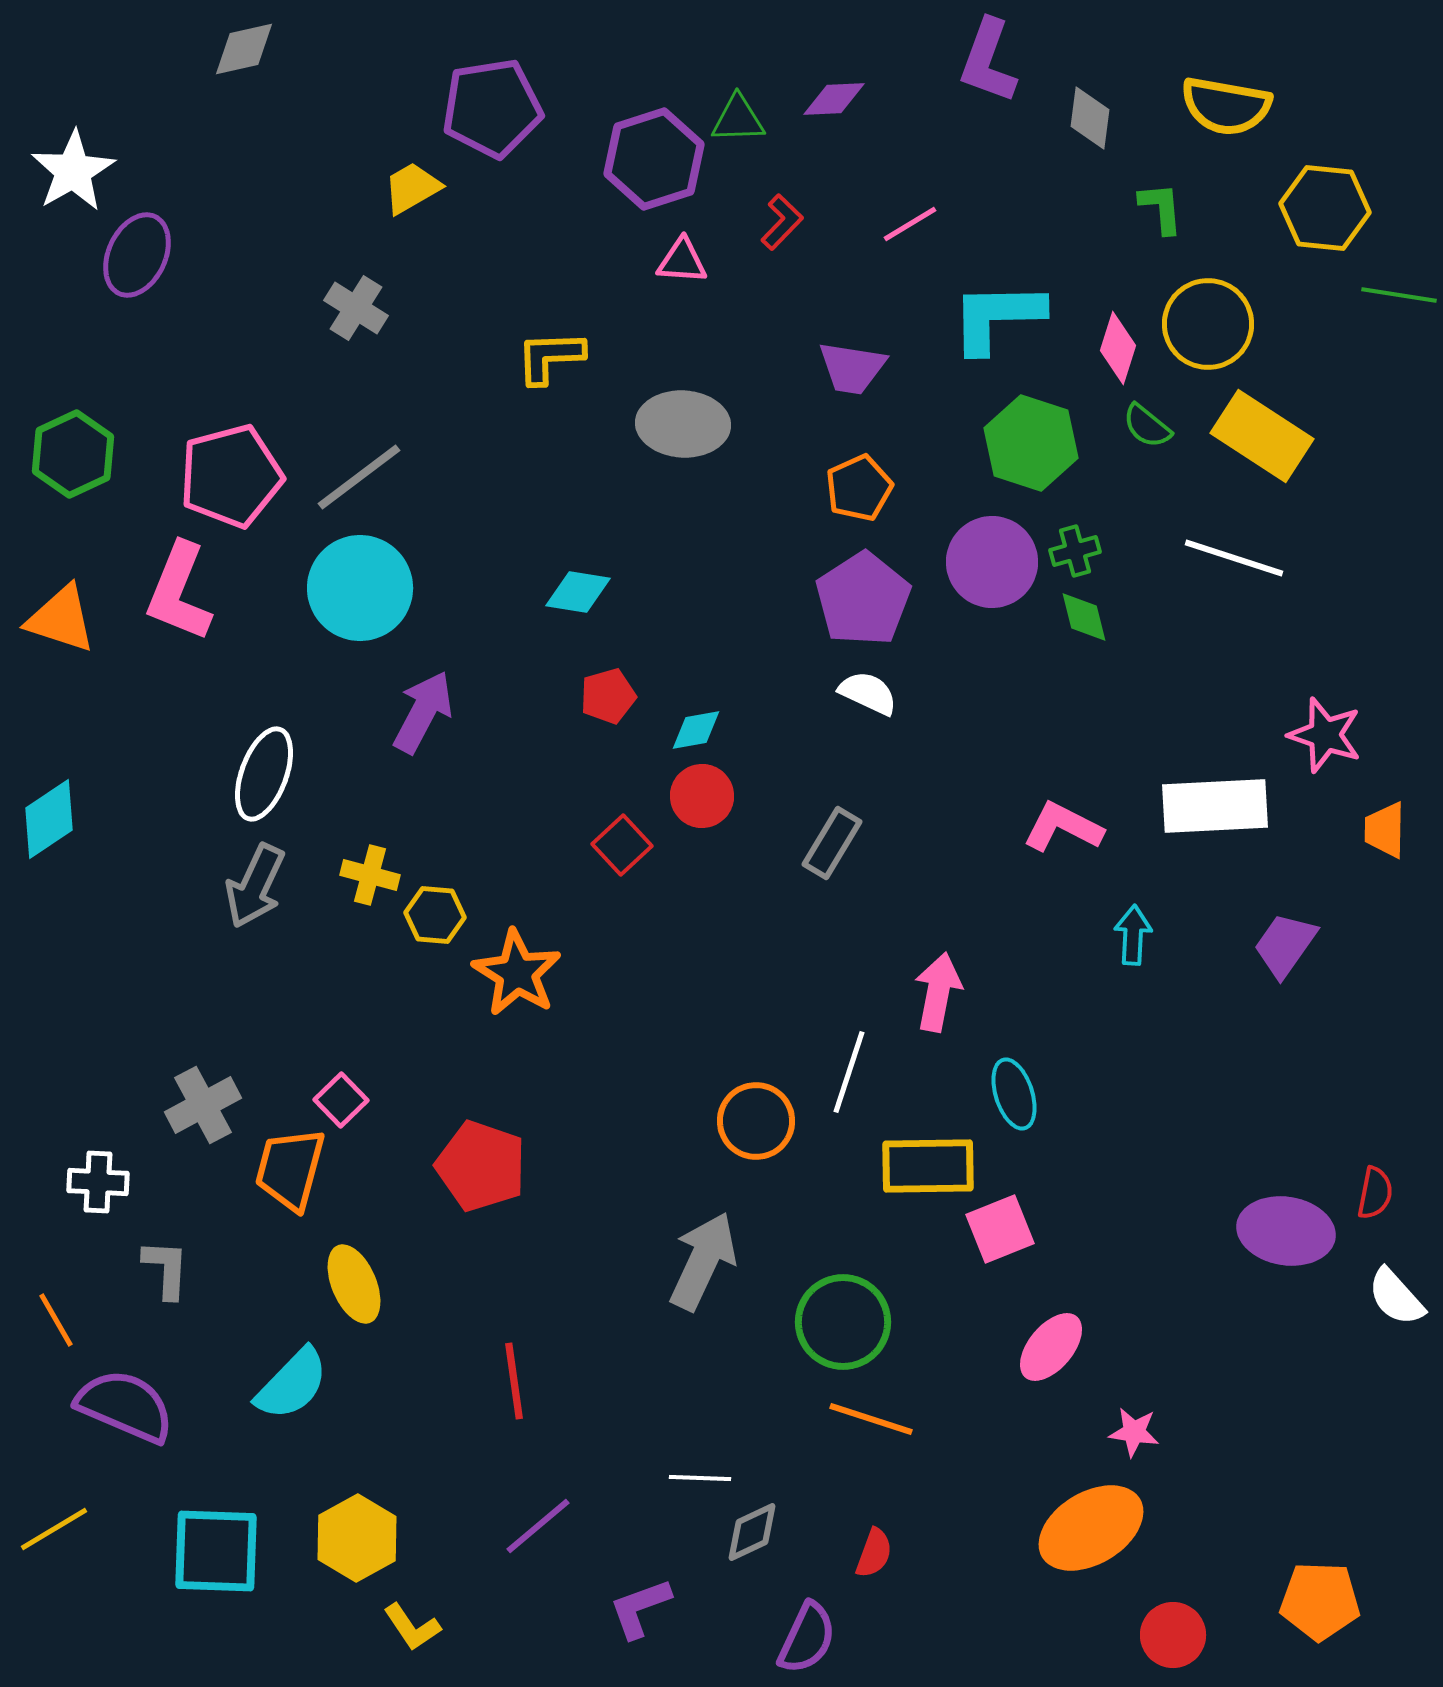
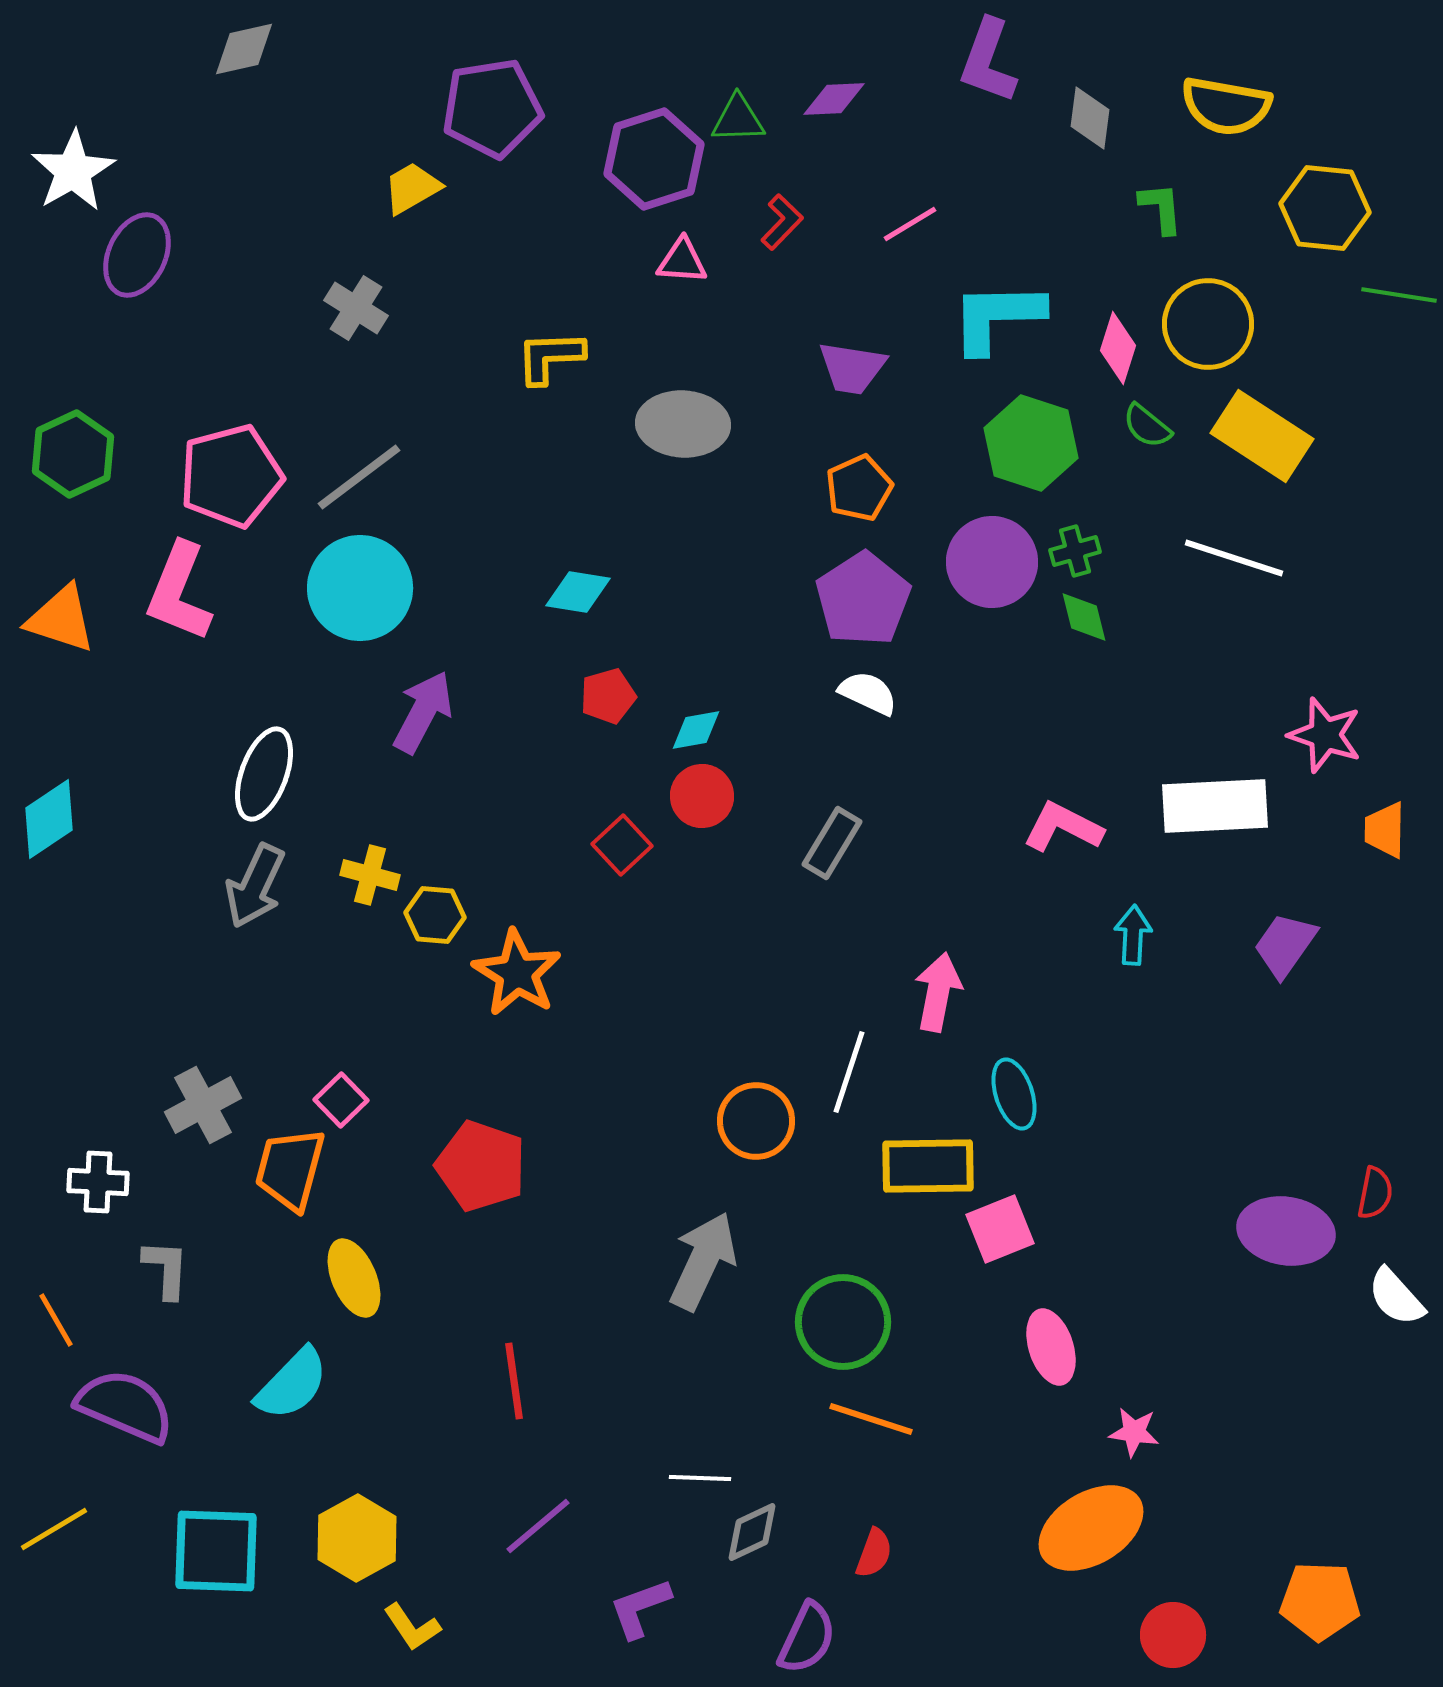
yellow ellipse at (354, 1284): moved 6 px up
pink ellipse at (1051, 1347): rotated 58 degrees counterclockwise
